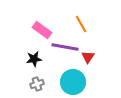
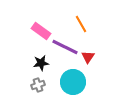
pink rectangle: moved 1 px left, 1 px down
purple line: rotated 16 degrees clockwise
black star: moved 7 px right, 4 px down
gray cross: moved 1 px right, 1 px down
